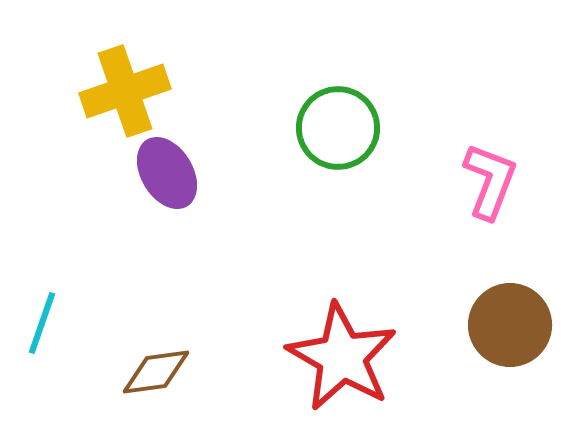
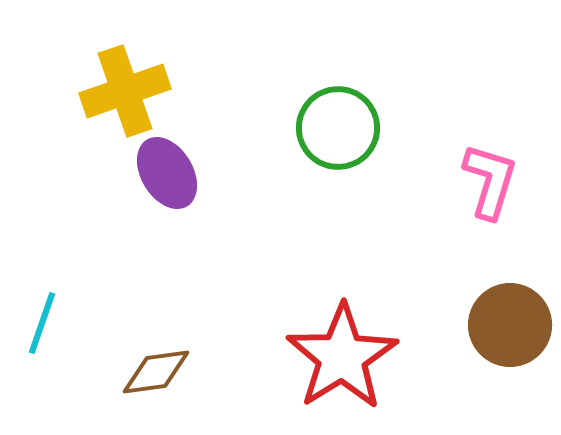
pink L-shape: rotated 4 degrees counterclockwise
red star: rotated 10 degrees clockwise
